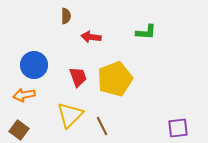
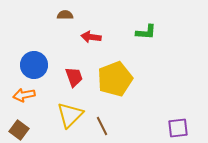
brown semicircle: moved 1 px left, 1 px up; rotated 91 degrees counterclockwise
red trapezoid: moved 4 px left
